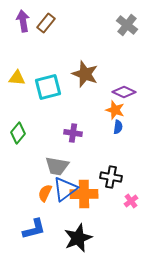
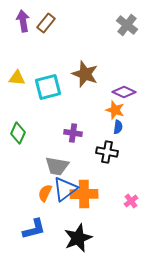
green diamond: rotated 15 degrees counterclockwise
black cross: moved 4 px left, 25 px up
